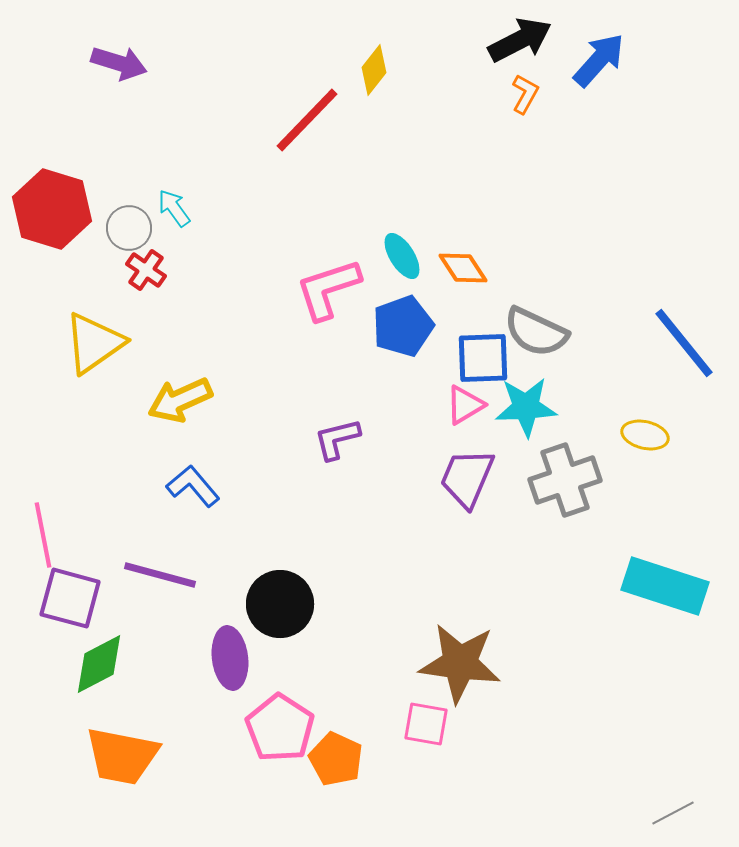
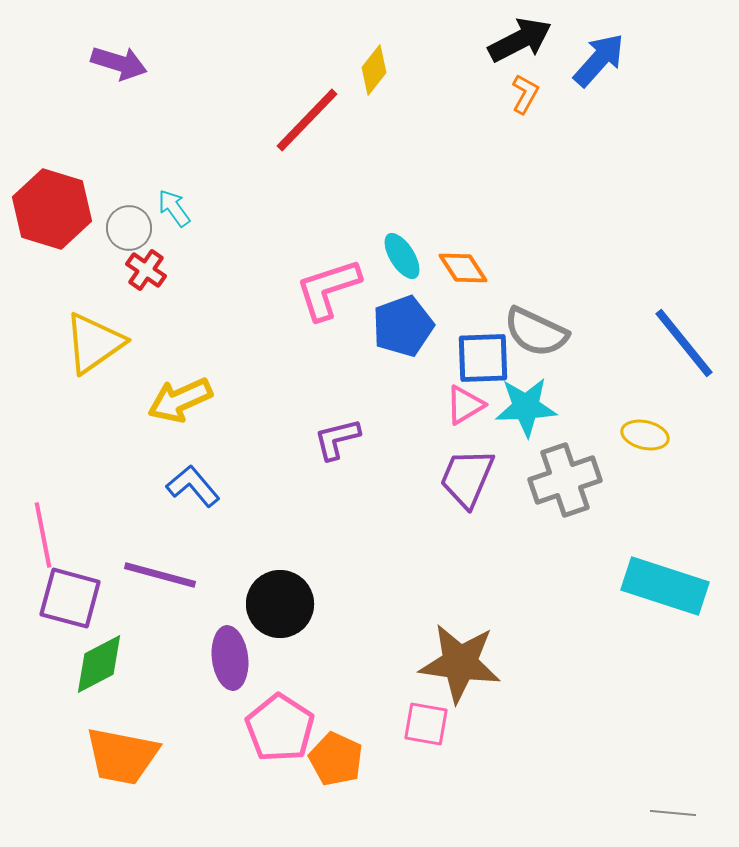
gray line: rotated 33 degrees clockwise
